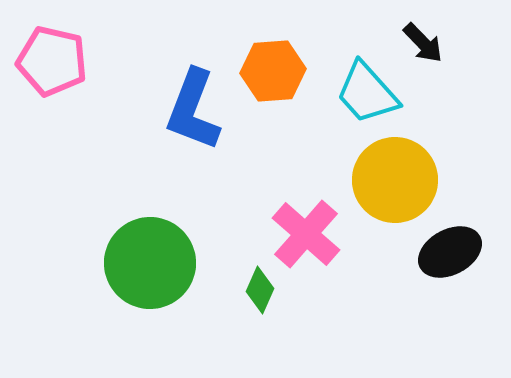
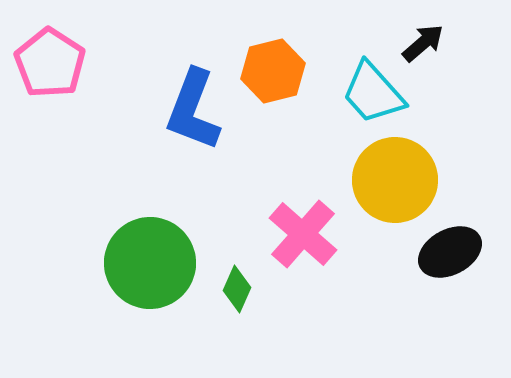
black arrow: rotated 87 degrees counterclockwise
pink pentagon: moved 2 px left, 2 px down; rotated 20 degrees clockwise
orange hexagon: rotated 10 degrees counterclockwise
cyan trapezoid: moved 6 px right
pink cross: moved 3 px left
green diamond: moved 23 px left, 1 px up
